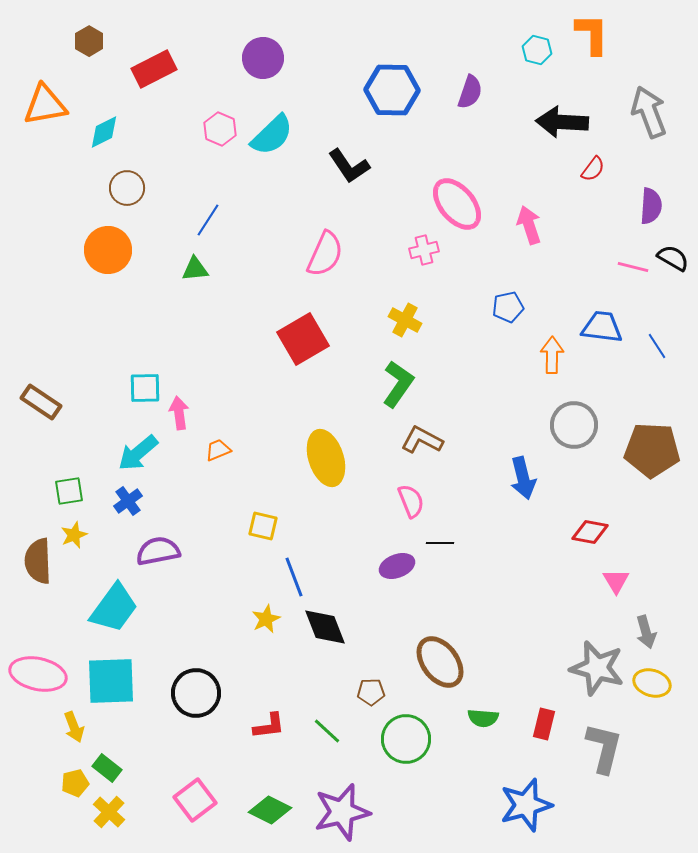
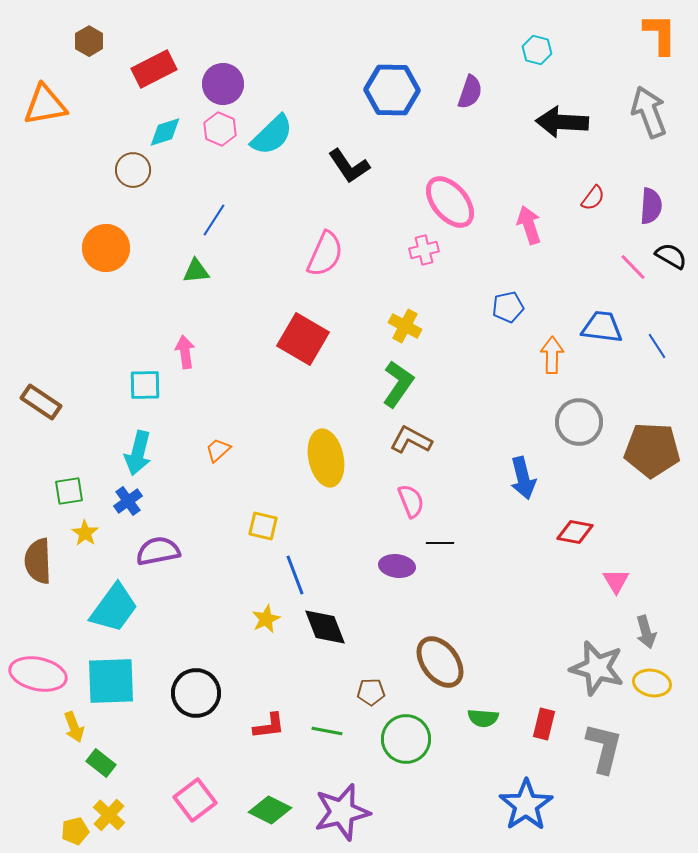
orange L-shape at (592, 34): moved 68 px right
purple circle at (263, 58): moved 40 px left, 26 px down
cyan diamond at (104, 132): moved 61 px right; rotated 9 degrees clockwise
red semicircle at (593, 169): moved 29 px down
brown circle at (127, 188): moved 6 px right, 18 px up
pink ellipse at (457, 204): moved 7 px left, 2 px up
blue line at (208, 220): moved 6 px right
orange circle at (108, 250): moved 2 px left, 2 px up
black semicircle at (673, 258): moved 2 px left, 2 px up
pink line at (633, 267): rotated 32 degrees clockwise
green triangle at (195, 269): moved 1 px right, 2 px down
yellow cross at (405, 320): moved 6 px down
red square at (303, 339): rotated 30 degrees counterclockwise
cyan square at (145, 388): moved 3 px up
pink arrow at (179, 413): moved 6 px right, 61 px up
gray circle at (574, 425): moved 5 px right, 3 px up
brown L-shape at (422, 440): moved 11 px left
orange trapezoid at (218, 450): rotated 20 degrees counterclockwise
cyan arrow at (138, 453): rotated 36 degrees counterclockwise
yellow ellipse at (326, 458): rotated 6 degrees clockwise
red diamond at (590, 532): moved 15 px left
yellow star at (74, 535): moved 11 px right, 2 px up; rotated 16 degrees counterclockwise
purple ellipse at (397, 566): rotated 28 degrees clockwise
blue line at (294, 577): moved 1 px right, 2 px up
yellow ellipse at (652, 683): rotated 6 degrees counterclockwise
green line at (327, 731): rotated 32 degrees counterclockwise
green rectangle at (107, 768): moved 6 px left, 5 px up
yellow pentagon at (75, 783): moved 48 px down
blue star at (526, 805): rotated 18 degrees counterclockwise
yellow cross at (109, 812): moved 3 px down
